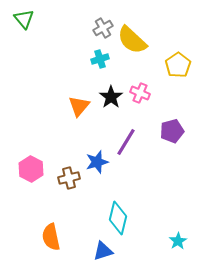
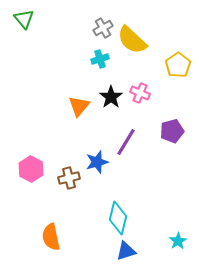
blue triangle: moved 23 px right
